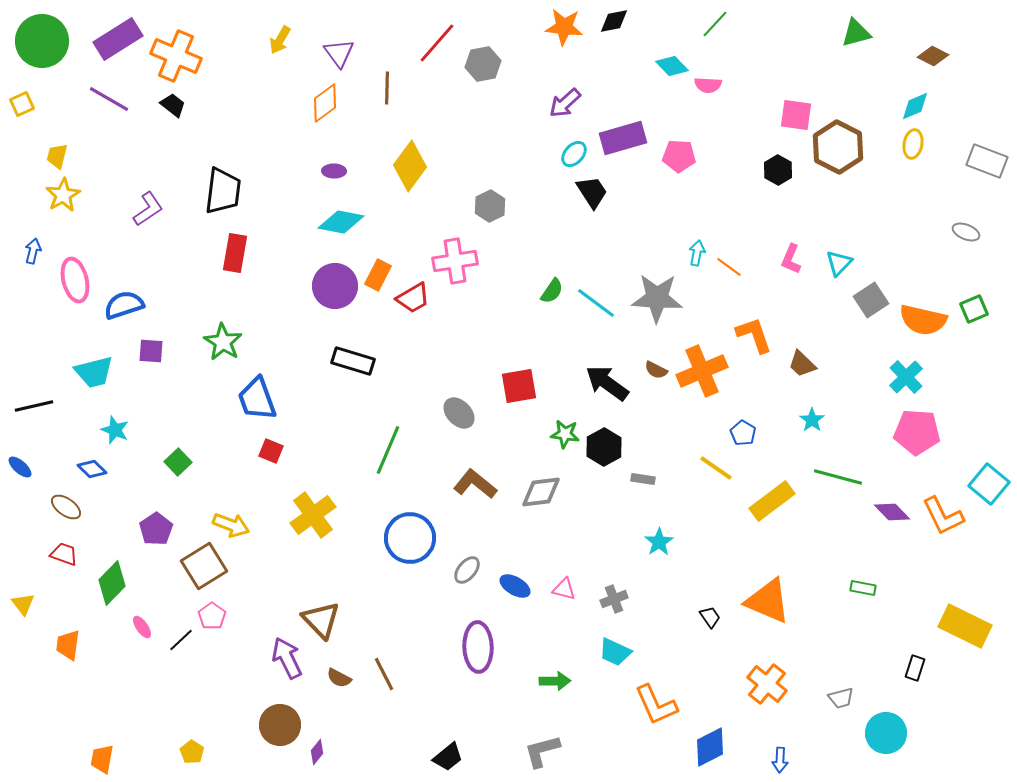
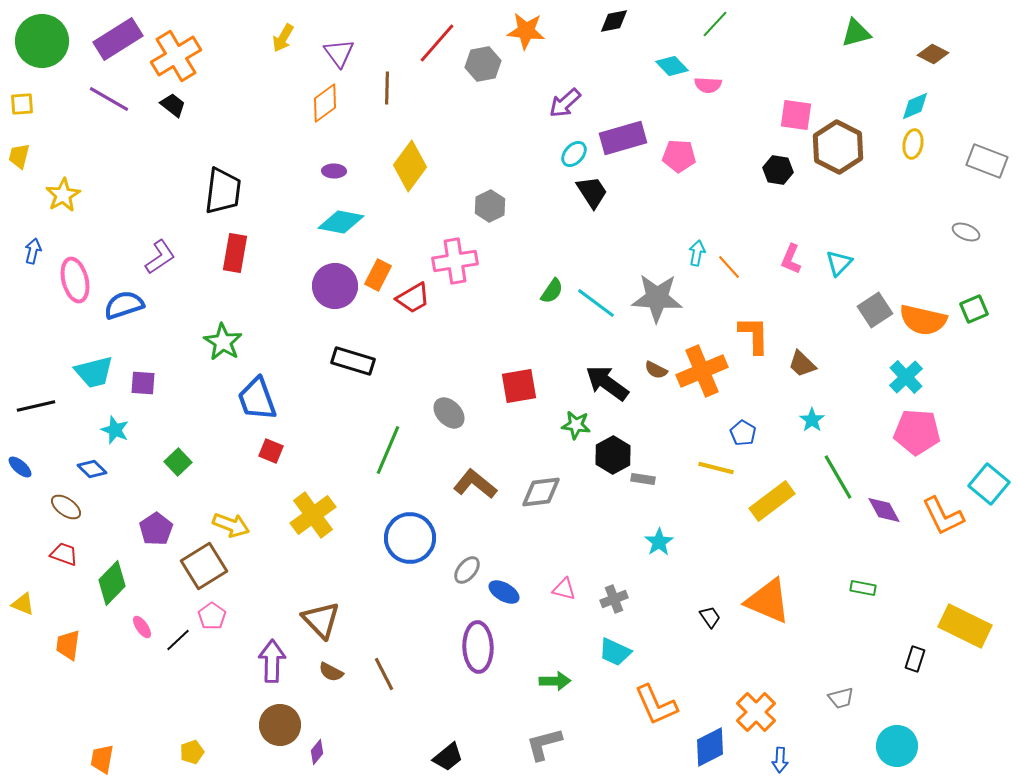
orange star at (564, 27): moved 38 px left, 4 px down
yellow arrow at (280, 40): moved 3 px right, 2 px up
orange cross at (176, 56): rotated 36 degrees clockwise
brown diamond at (933, 56): moved 2 px up
yellow square at (22, 104): rotated 20 degrees clockwise
yellow trapezoid at (57, 156): moved 38 px left
black hexagon at (778, 170): rotated 20 degrees counterclockwise
purple L-shape at (148, 209): moved 12 px right, 48 px down
orange line at (729, 267): rotated 12 degrees clockwise
gray square at (871, 300): moved 4 px right, 10 px down
orange L-shape at (754, 335): rotated 18 degrees clockwise
purple square at (151, 351): moved 8 px left, 32 px down
black line at (34, 406): moved 2 px right
gray ellipse at (459, 413): moved 10 px left
green star at (565, 434): moved 11 px right, 9 px up
black hexagon at (604, 447): moved 9 px right, 8 px down
yellow line at (716, 468): rotated 21 degrees counterclockwise
green line at (838, 477): rotated 45 degrees clockwise
purple diamond at (892, 512): moved 8 px left, 2 px up; rotated 15 degrees clockwise
blue ellipse at (515, 586): moved 11 px left, 6 px down
yellow triangle at (23, 604): rotated 30 degrees counterclockwise
black line at (181, 640): moved 3 px left
purple arrow at (287, 658): moved 15 px left, 3 px down; rotated 27 degrees clockwise
black rectangle at (915, 668): moved 9 px up
brown semicircle at (339, 678): moved 8 px left, 6 px up
orange cross at (767, 684): moved 11 px left, 28 px down; rotated 6 degrees clockwise
cyan circle at (886, 733): moved 11 px right, 13 px down
gray L-shape at (542, 751): moved 2 px right, 7 px up
yellow pentagon at (192, 752): rotated 20 degrees clockwise
